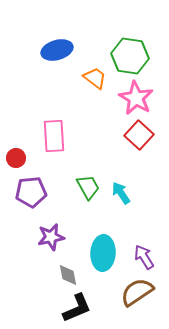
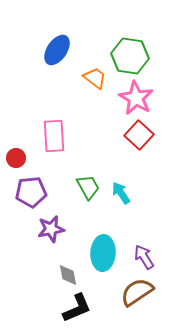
blue ellipse: rotated 40 degrees counterclockwise
purple star: moved 8 px up
